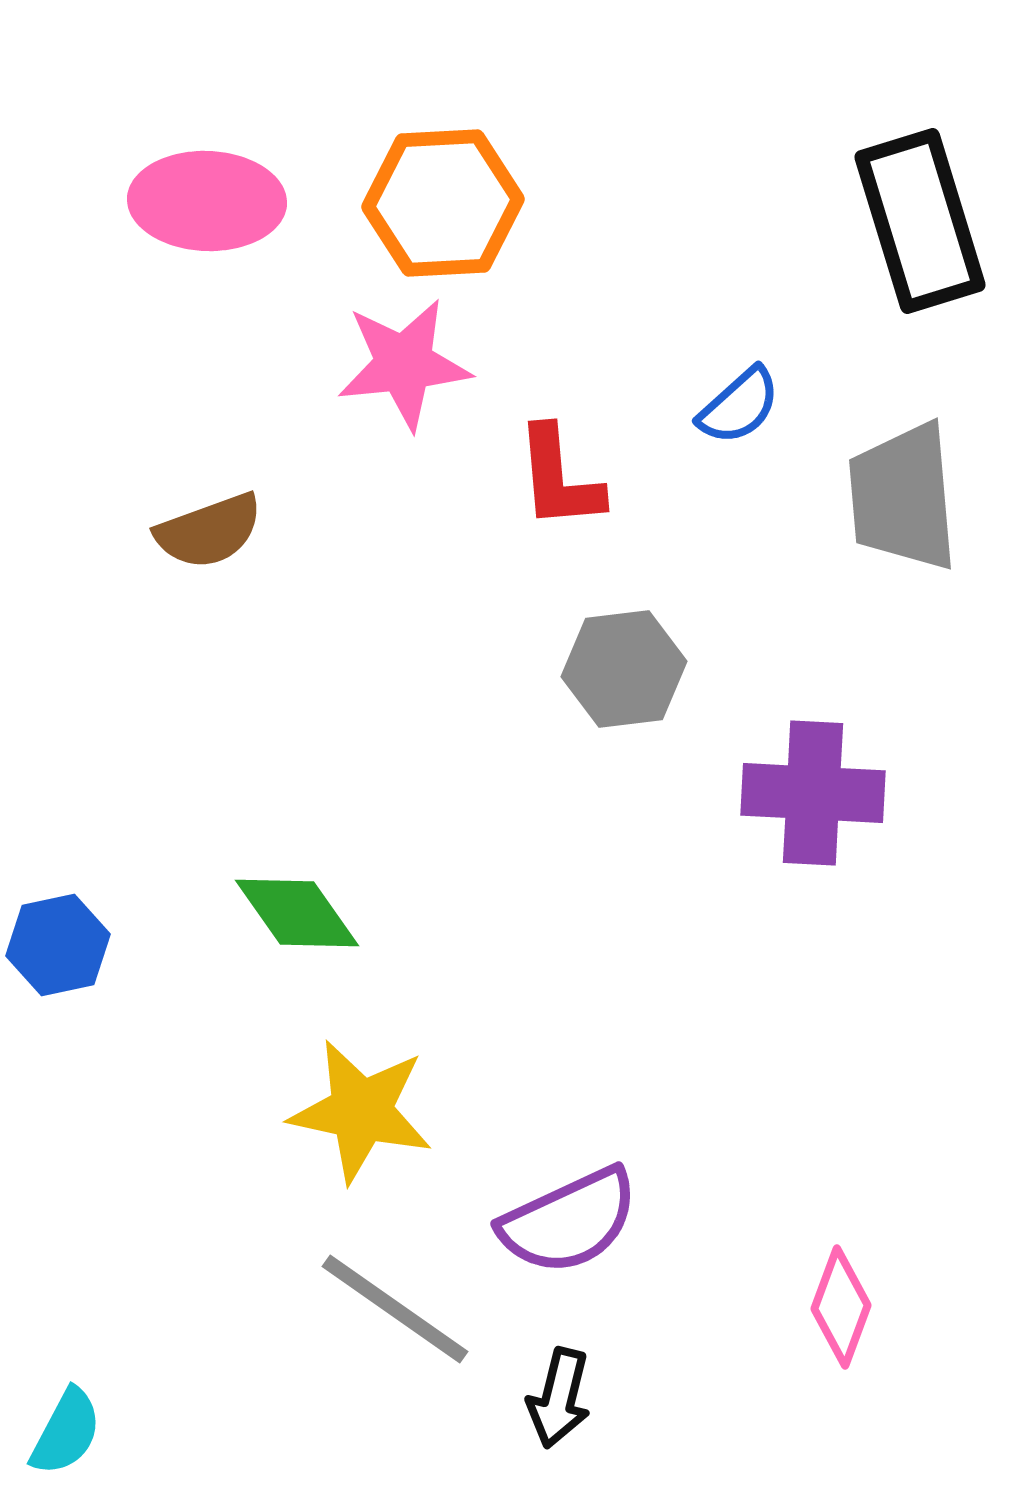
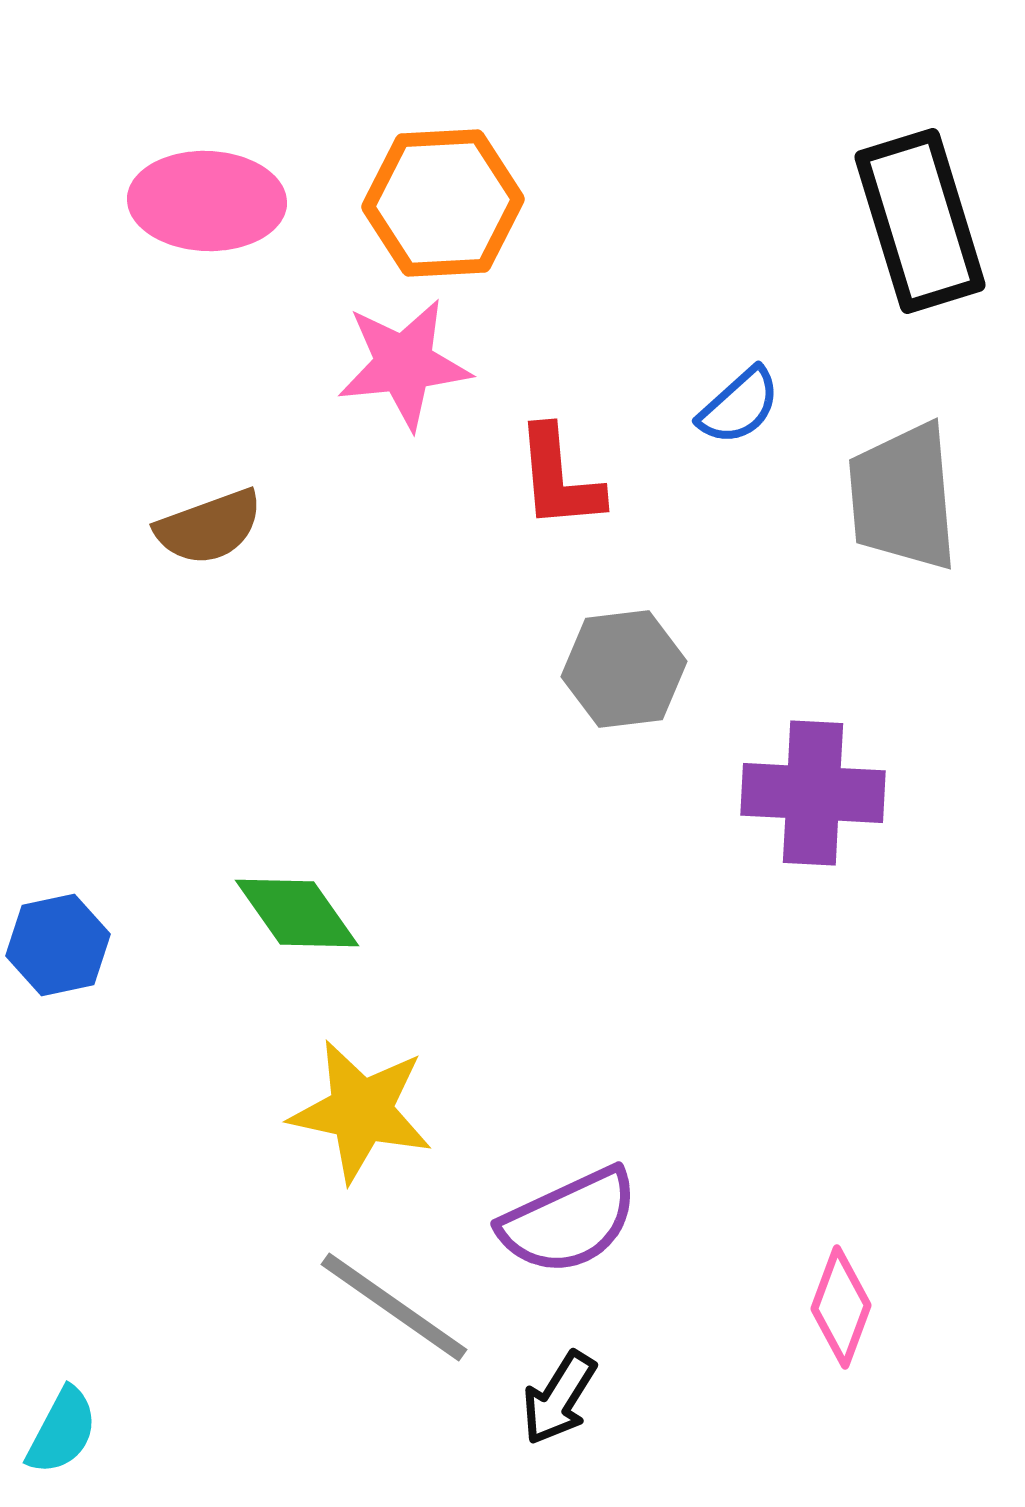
brown semicircle: moved 4 px up
gray line: moved 1 px left, 2 px up
black arrow: rotated 18 degrees clockwise
cyan semicircle: moved 4 px left, 1 px up
